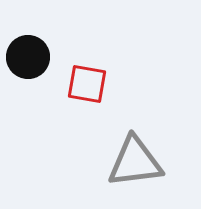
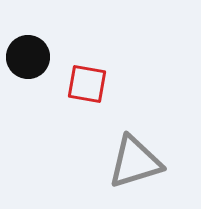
gray triangle: rotated 10 degrees counterclockwise
